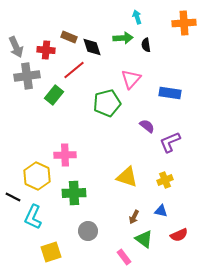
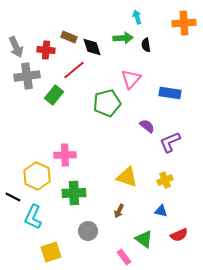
brown arrow: moved 15 px left, 6 px up
